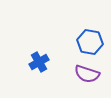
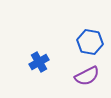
purple semicircle: moved 2 px down; rotated 45 degrees counterclockwise
